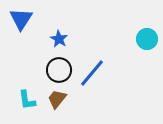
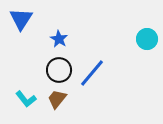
cyan L-shape: moved 1 px left, 1 px up; rotated 30 degrees counterclockwise
